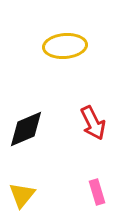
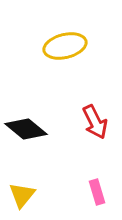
yellow ellipse: rotated 9 degrees counterclockwise
red arrow: moved 2 px right, 1 px up
black diamond: rotated 63 degrees clockwise
